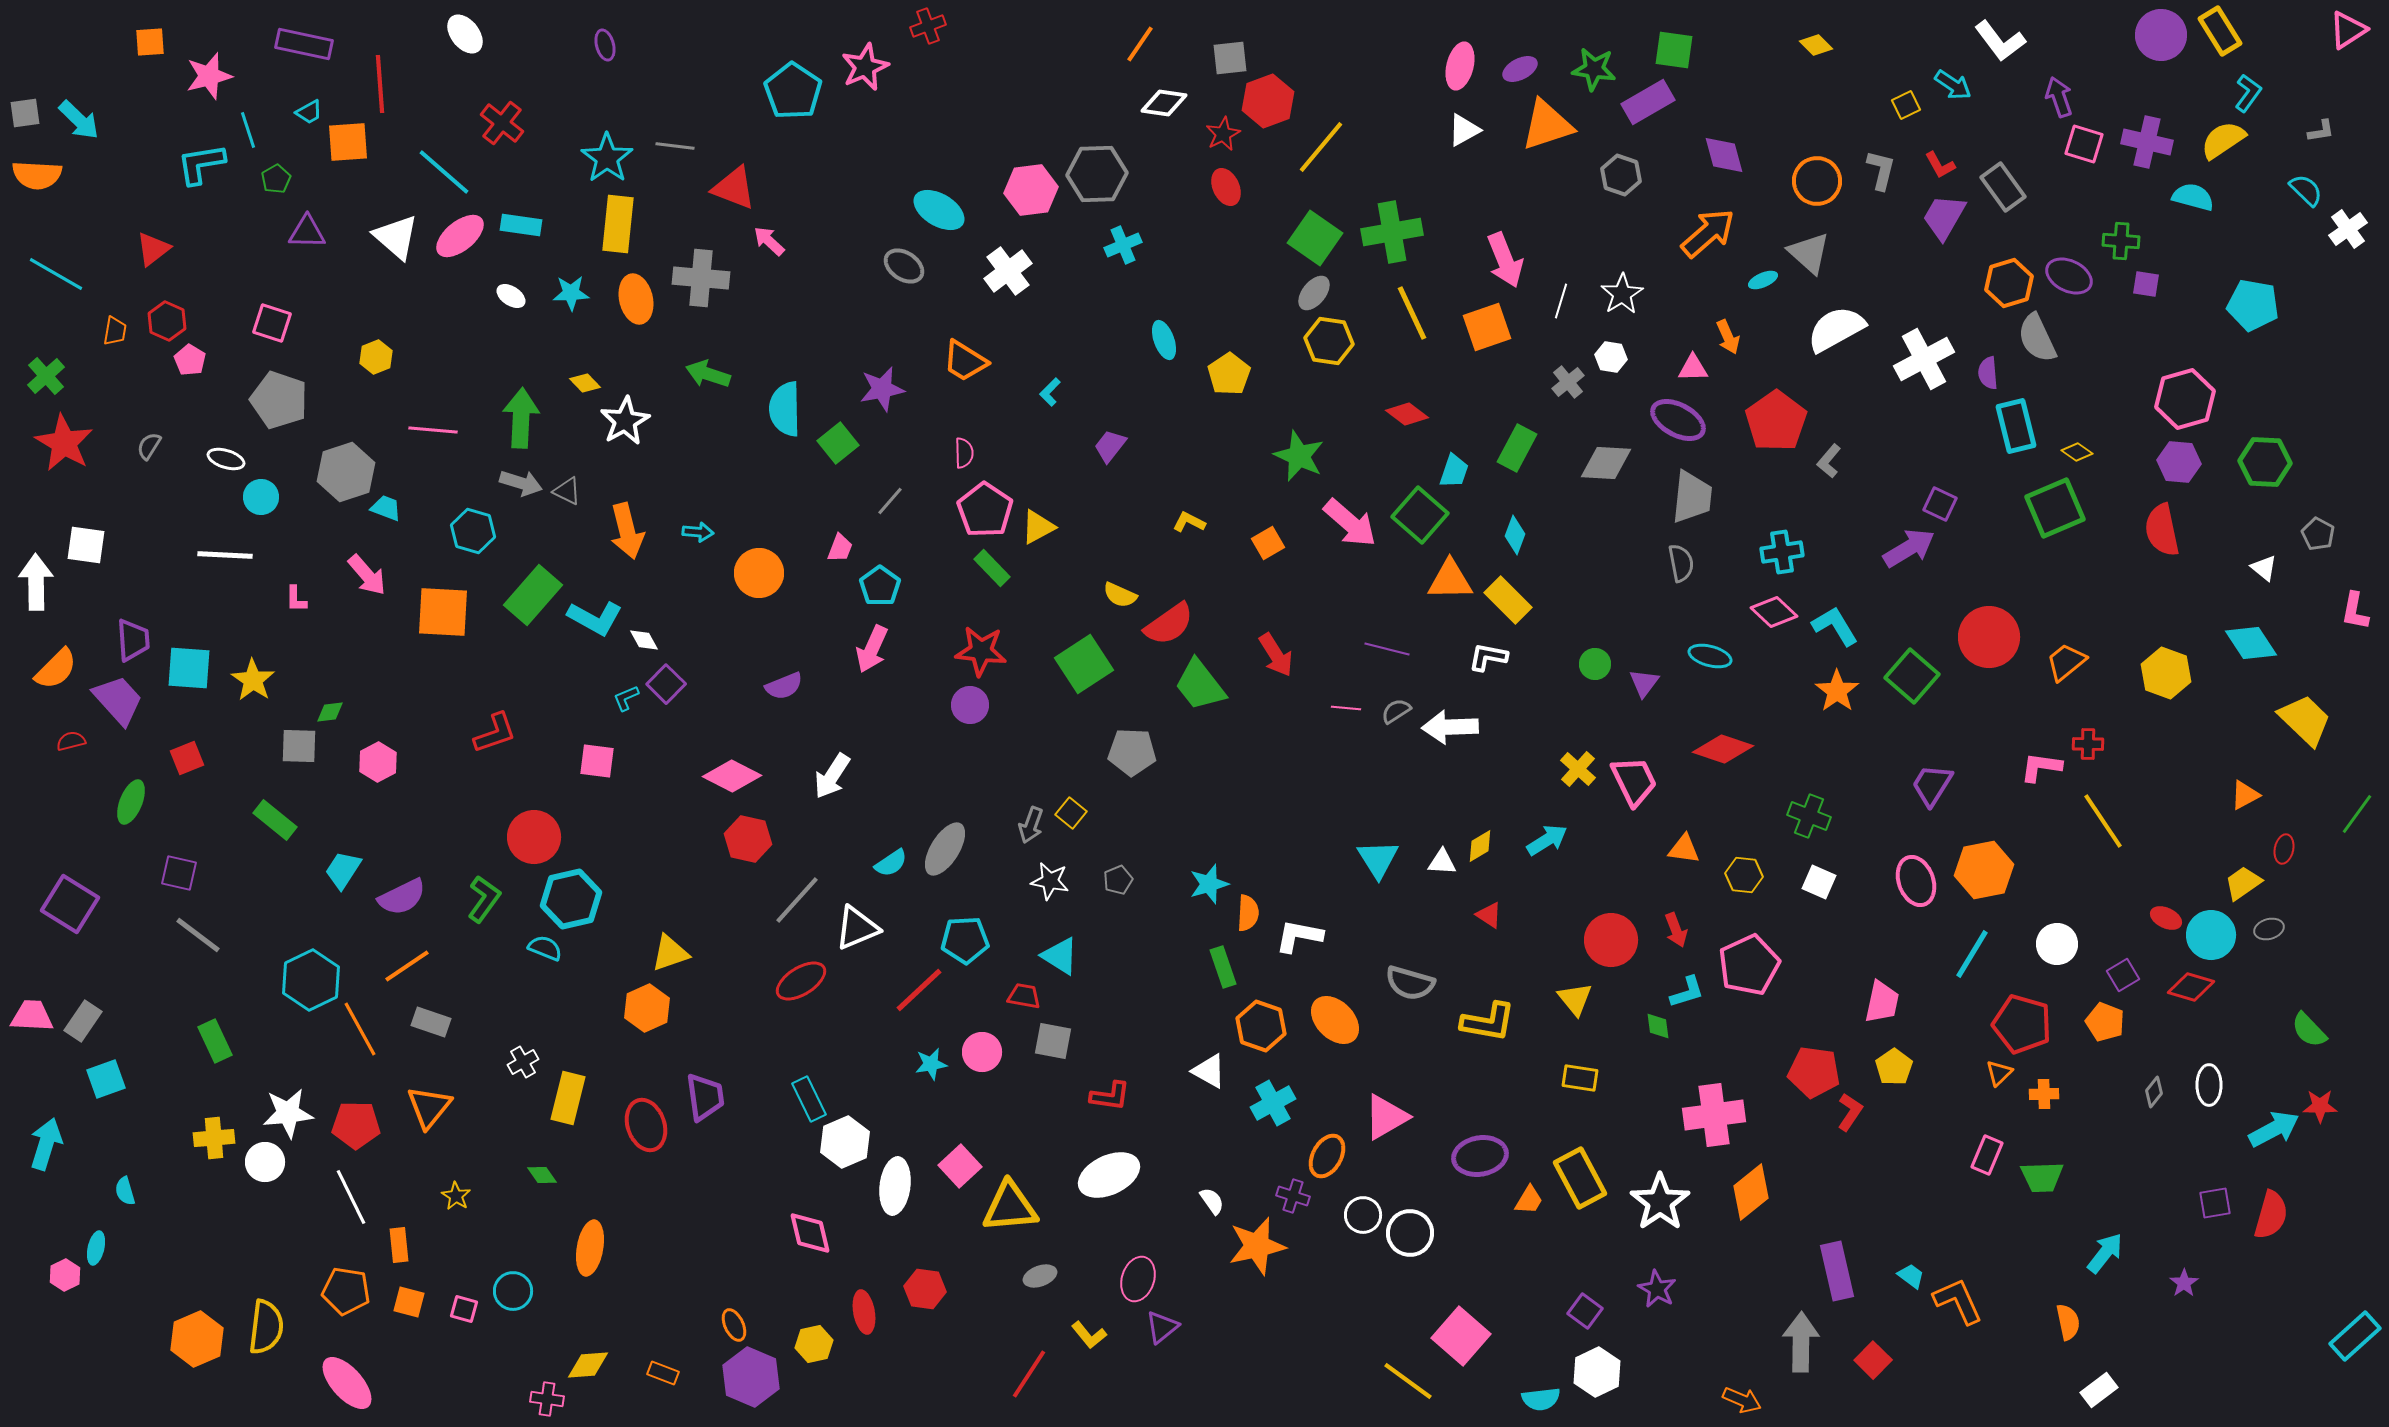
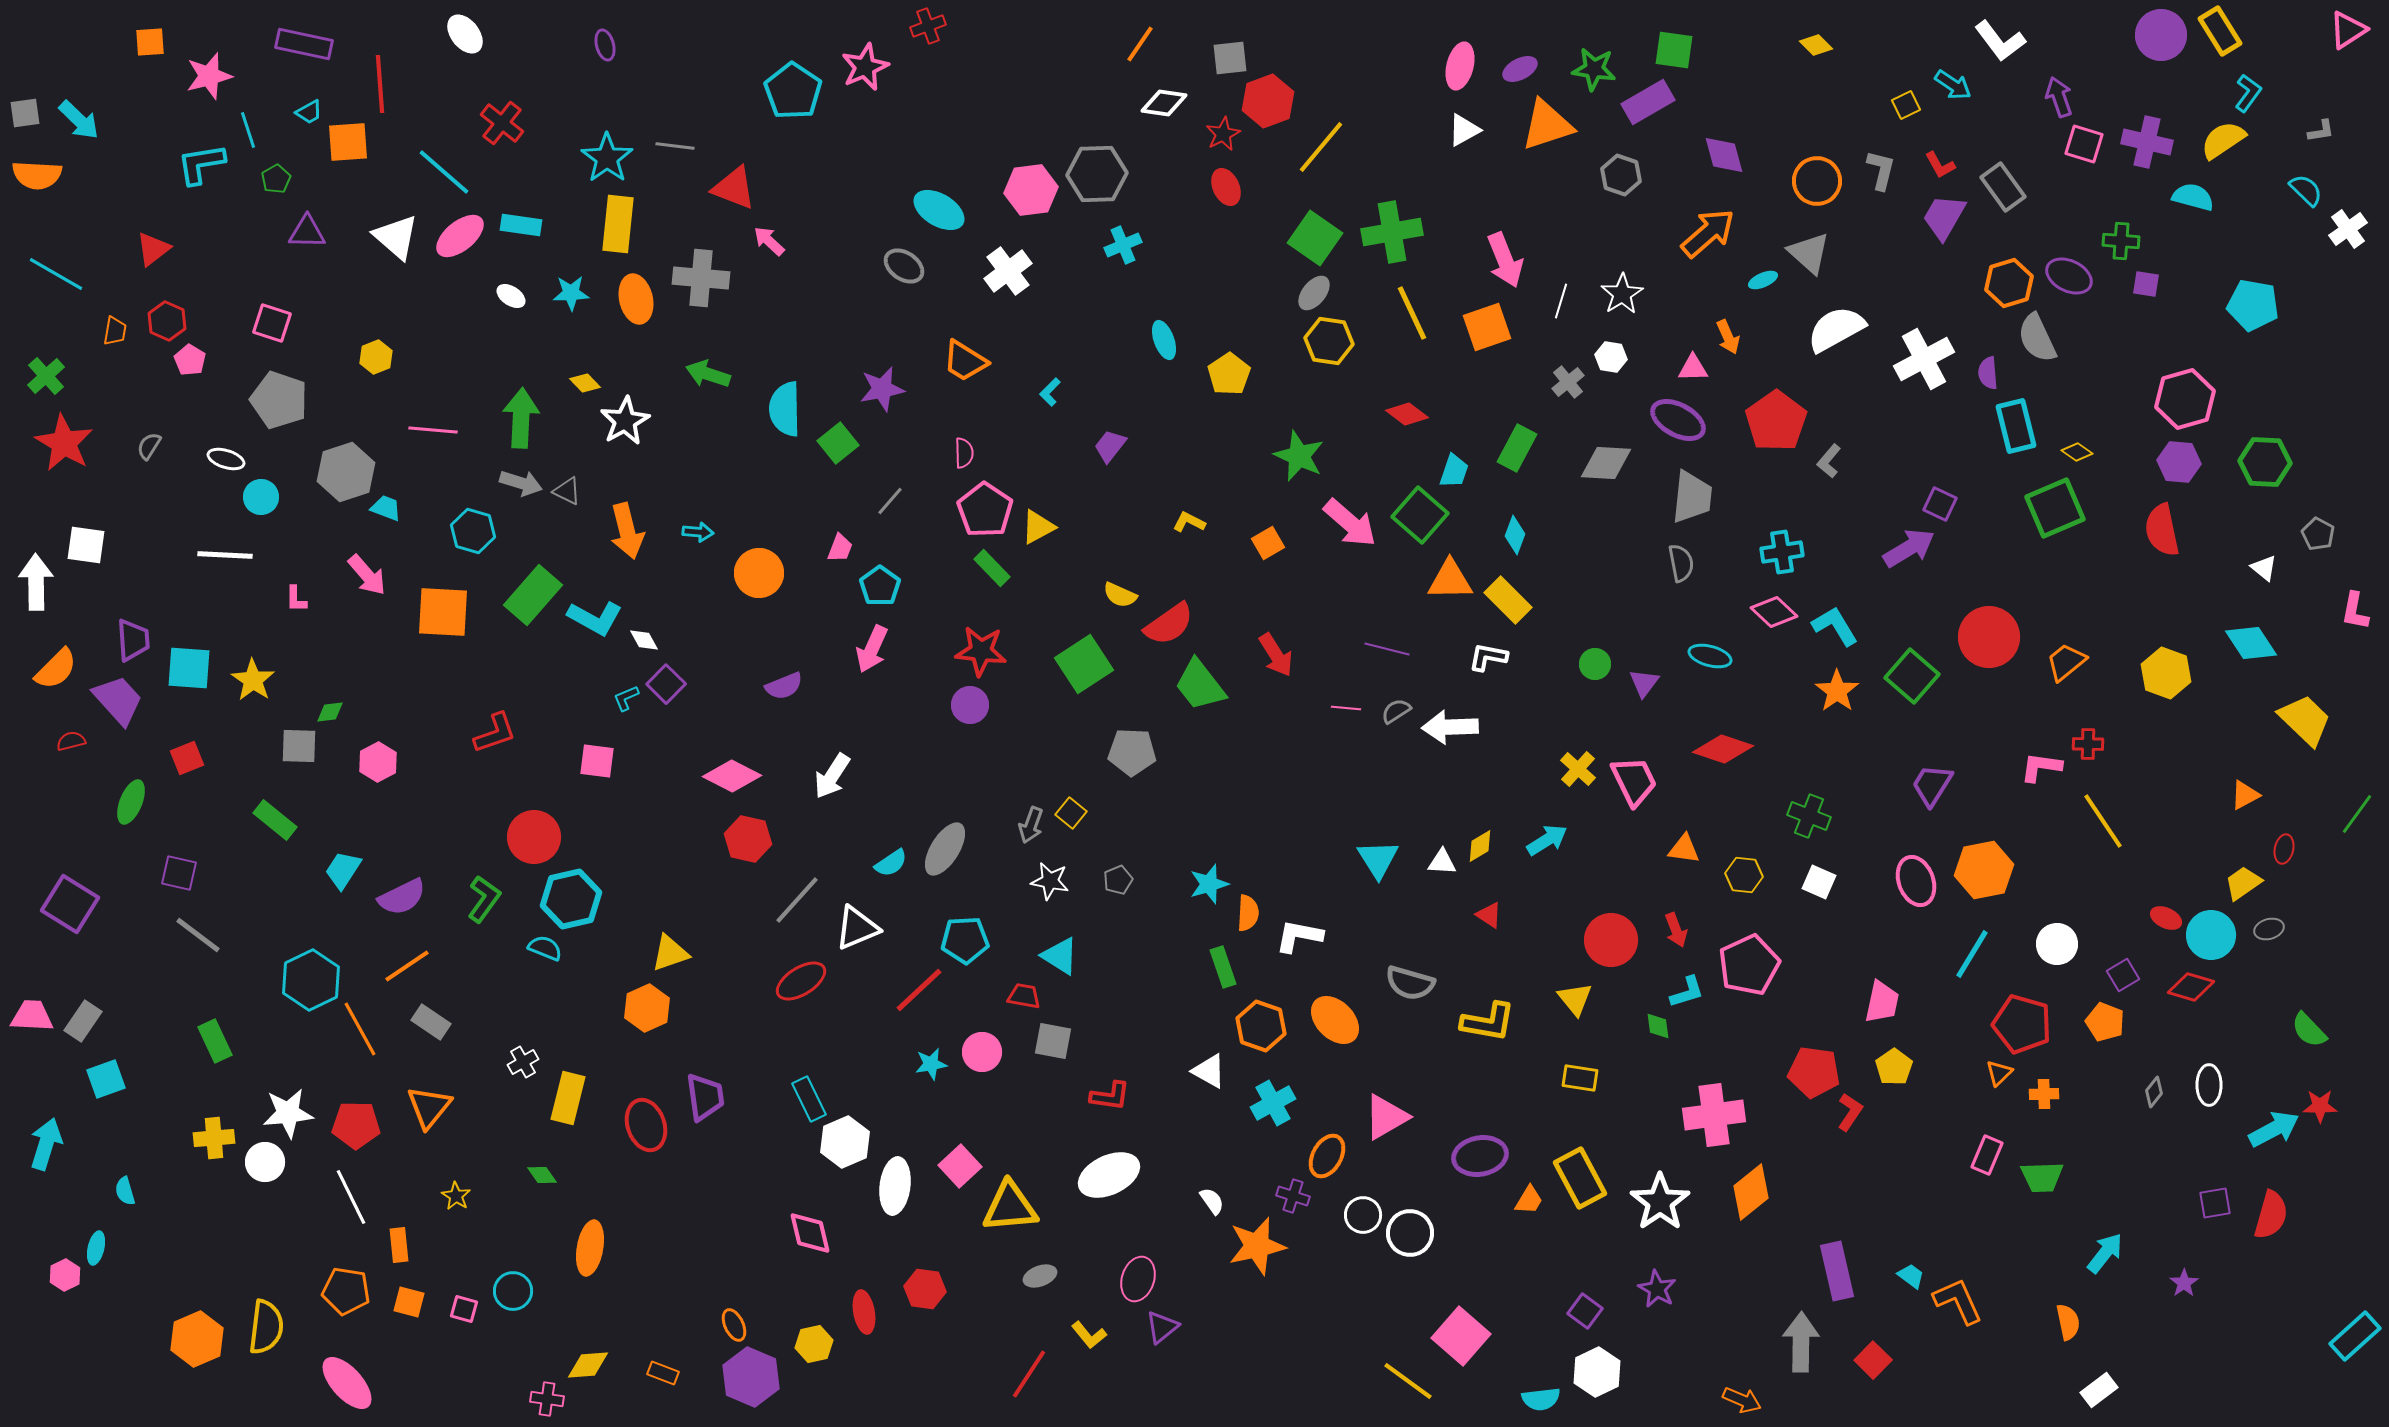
gray rectangle at (431, 1022): rotated 15 degrees clockwise
